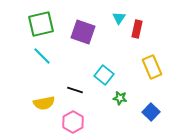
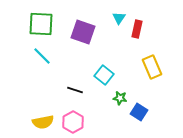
green square: rotated 16 degrees clockwise
yellow semicircle: moved 1 px left, 19 px down
blue square: moved 12 px left; rotated 12 degrees counterclockwise
